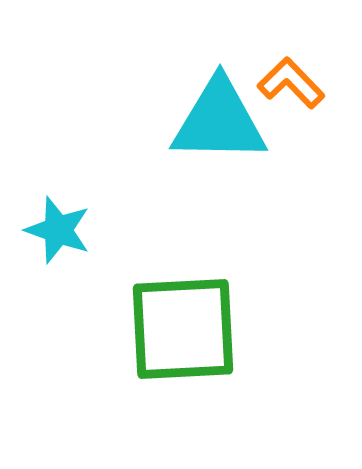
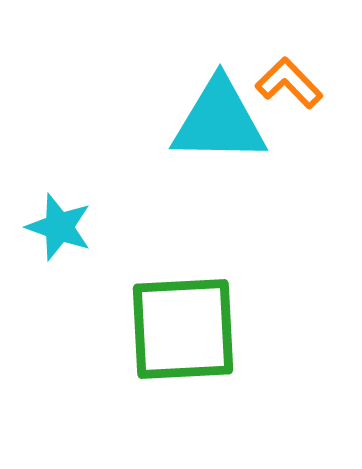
orange L-shape: moved 2 px left
cyan star: moved 1 px right, 3 px up
